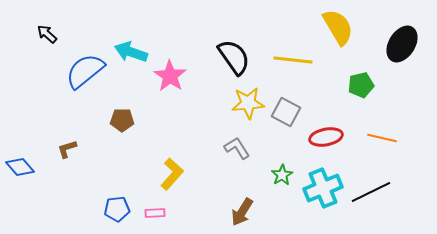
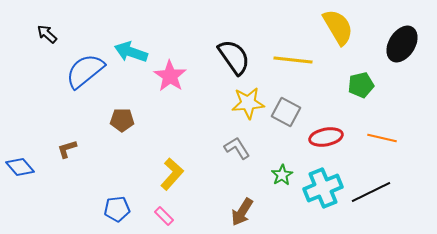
pink rectangle: moved 9 px right, 3 px down; rotated 48 degrees clockwise
